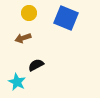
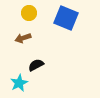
cyan star: moved 2 px right, 1 px down; rotated 18 degrees clockwise
